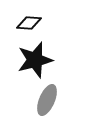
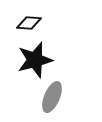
gray ellipse: moved 5 px right, 3 px up
